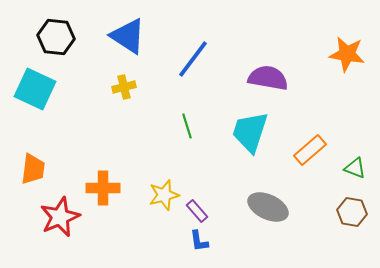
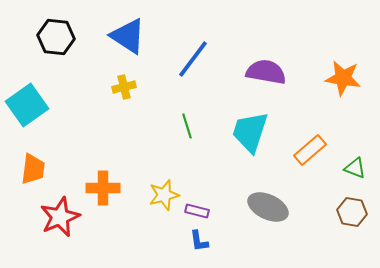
orange star: moved 4 px left, 24 px down
purple semicircle: moved 2 px left, 6 px up
cyan square: moved 8 px left, 16 px down; rotated 30 degrees clockwise
purple rectangle: rotated 35 degrees counterclockwise
